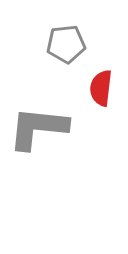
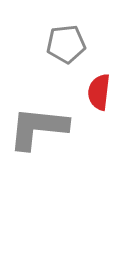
red semicircle: moved 2 px left, 4 px down
